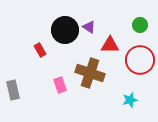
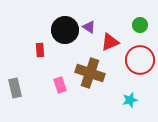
red triangle: moved 3 px up; rotated 24 degrees counterclockwise
red rectangle: rotated 24 degrees clockwise
gray rectangle: moved 2 px right, 2 px up
